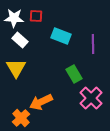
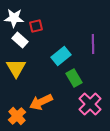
red square: moved 10 px down; rotated 16 degrees counterclockwise
cyan rectangle: moved 20 px down; rotated 60 degrees counterclockwise
green rectangle: moved 4 px down
pink cross: moved 1 px left, 6 px down
orange cross: moved 4 px left, 2 px up
